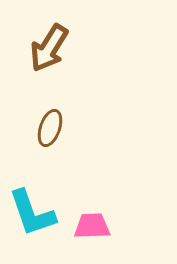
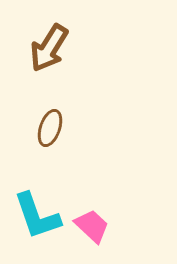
cyan L-shape: moved 5 px right, 3 px down
pink trapezoid: rotated 45 degrees clockwise
